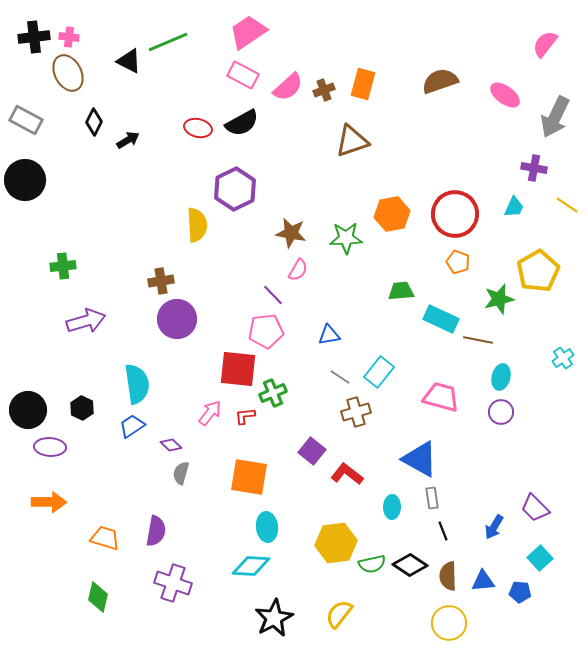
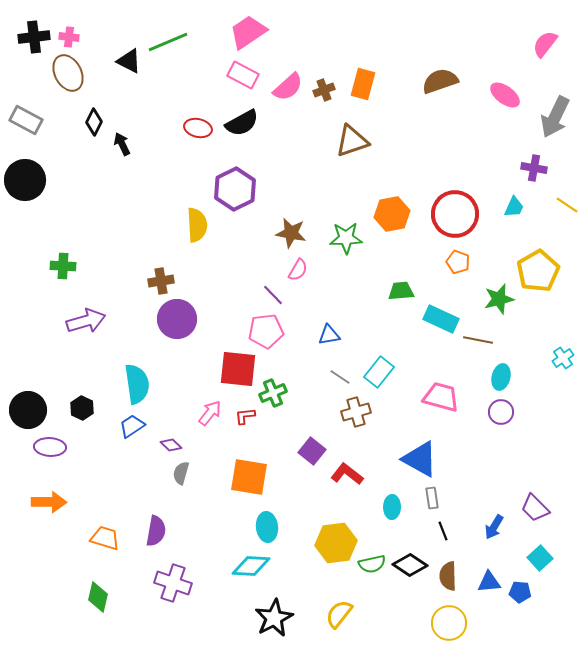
black arrow at (128, 140): moved 6 px left, 4 px down; rotated 85 degrees counterclockwise
green cross at (63, 266): rotated 10 degrees clockwise
blue triangle at (483, 581): moved 6 px right, 1 px down
